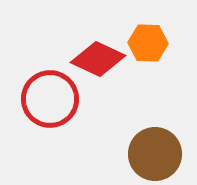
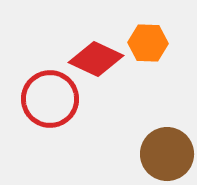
red diamond: moved 2 px left
brown circle: moved 12 px right
